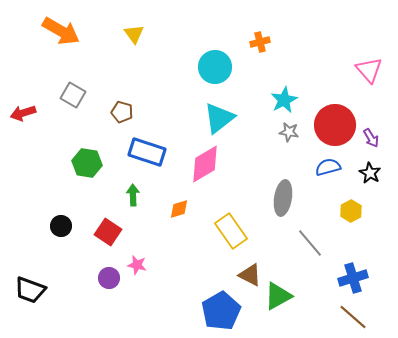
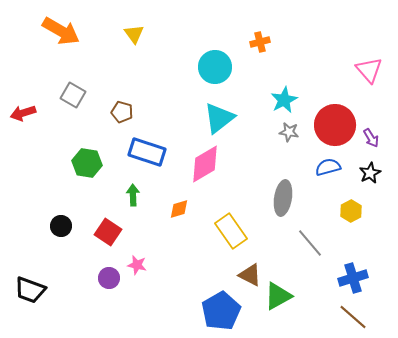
black star: rotated 15 degrees clockwise
